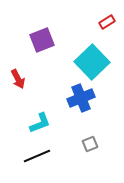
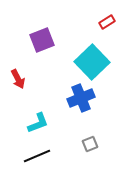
cyan L-shape: moved 2 px left
